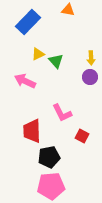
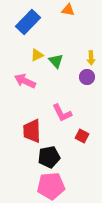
yellow triangle: moved 1 px left, 1 px down
purple circle: moved 3 px left
